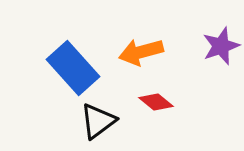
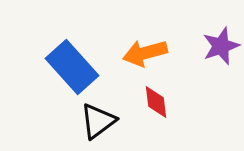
orange arrow: moved 4 px right, 1 px down
blue rectangle: moved 1 px left, 1 px up
red diamond: rotated 44 degrees clockwise
